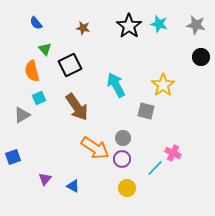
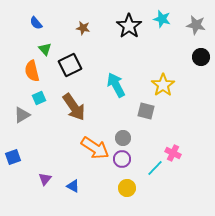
cyan star: moved 3 px right, 5 px up
brown arrow: moved 3 px left
